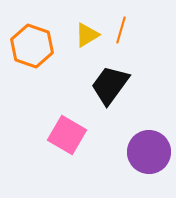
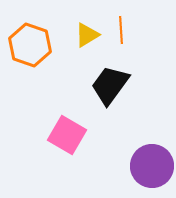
orange line: rotated 20 degrees counterclockwise
orange hexagon: moved 2 px left, 1 px up
purple circle: moved 3 px right, 14 px down
